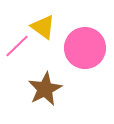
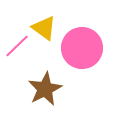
yellow triangle: moved 1 px right, 1 px down
pink circle: moved 3 px left
